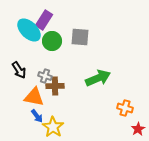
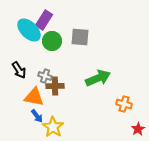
orange cross: moved 1 px left, 4 px up
